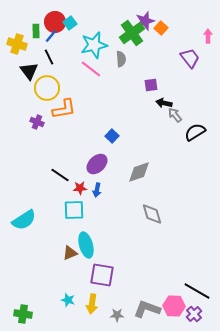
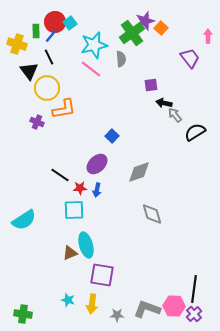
black line at (197, 291): moved 3 px left, 2 px up; rotated 68 degrees clockwise
